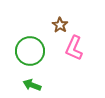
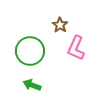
pink L-shape: moved 2 px right
